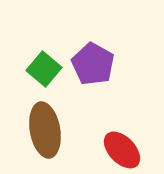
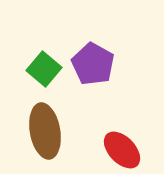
brown ellipse: moved 1 px down
